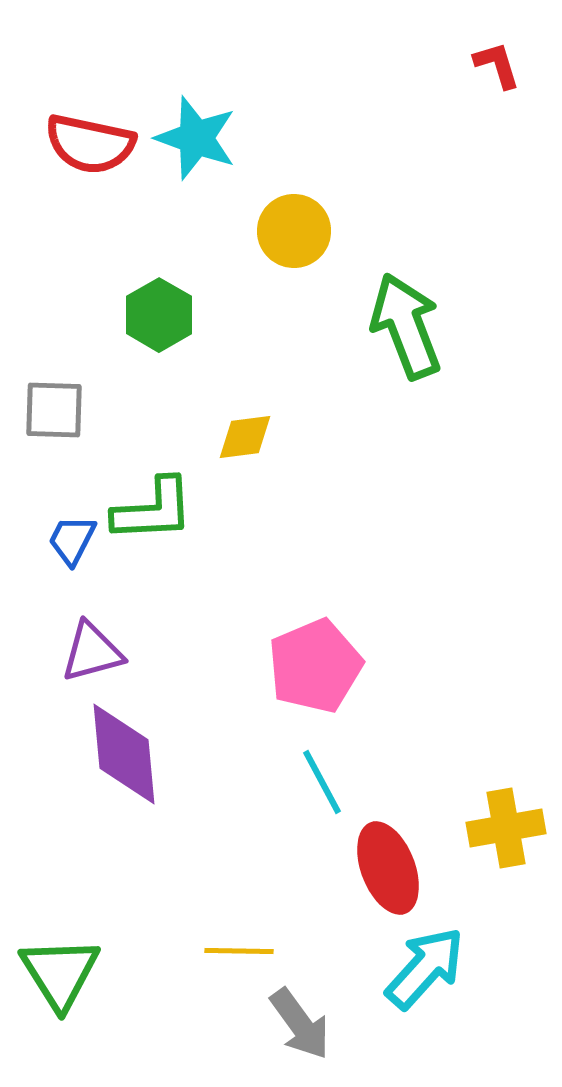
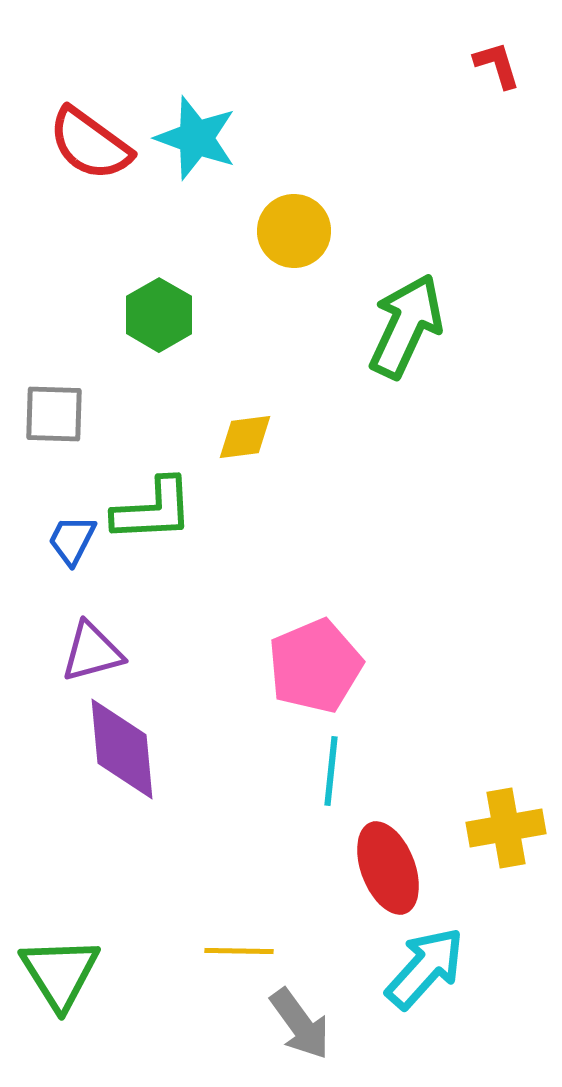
red semicircle: rotated 24 degrees clockwise
green arrow: rotated 46 degrees clockwise
gray square: moved 4 px down
purple diamond: moved 2 px left, 5 px up
cyan line: moved 9 px right, 11 px up; rotated 34 degrees clockwise
